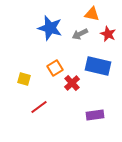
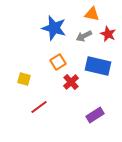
blue star: moved 4 px right
gray arrow: moved 4 px right, 2 px down
orange square: moved 3 px right, 6 px up
red cross: moved 1 px left, 1 px up
purple rectangle: rotated 24 degrees counterclockwise
